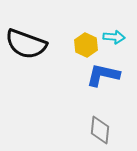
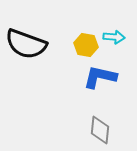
yellow hexagon: rotated 15 degrees counterclockwise
blue L-shape: moved 3 px left, 2 px down
